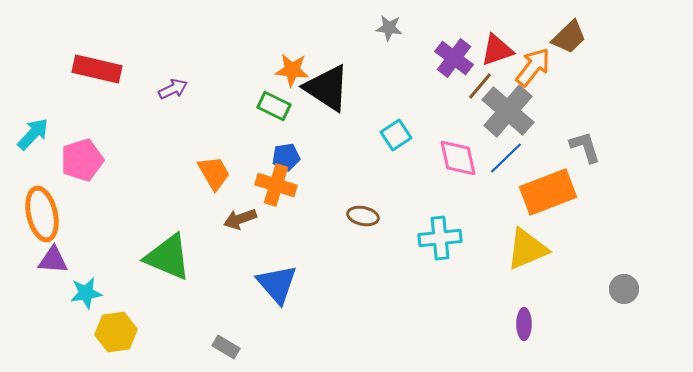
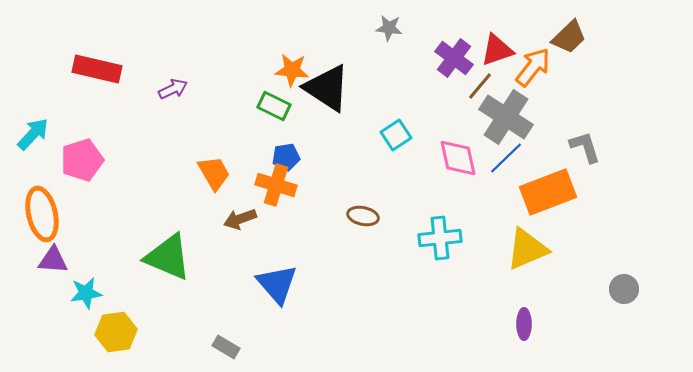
gray cross: moved 2 px left, 6 px down; rotated 8 degrees counterclockwise
